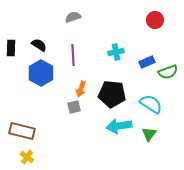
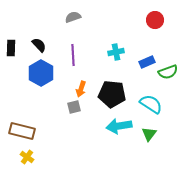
black semicircle: rotated 14 degrees clockwise
